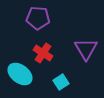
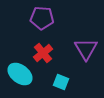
purple pentagon: moved 4 px right
red cross: rotated 18 degrees clockwise
cyan square: rotated 35 degrees counterclockwise
